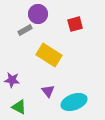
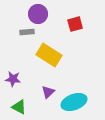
gray rectangle: moved 2 px right, 2 px down; rotated 24 degrees clockwise
purple star: moved 1 px right, 1 px up
purple triangle: moved 1 px down; rotated 24 degrees clockwise
